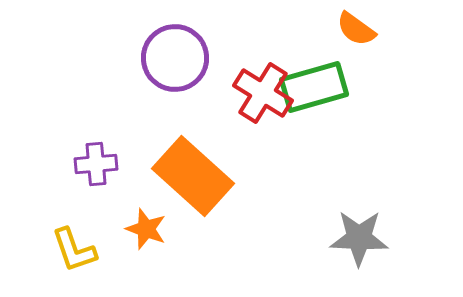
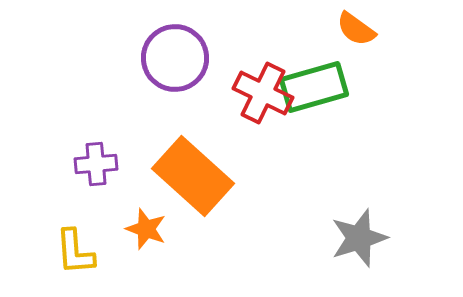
red cross: rotated 6 degrees counterclockwise
gray star: rotated 20 degrees counterclockwise
yellow L-shape: moved 1 px right, 2 px down; rotated 15 degrees clockwise
